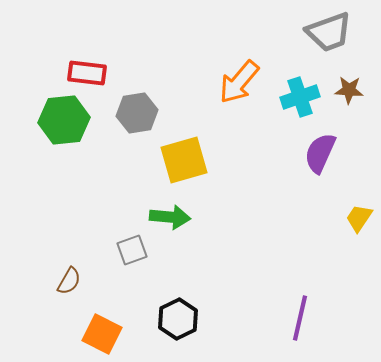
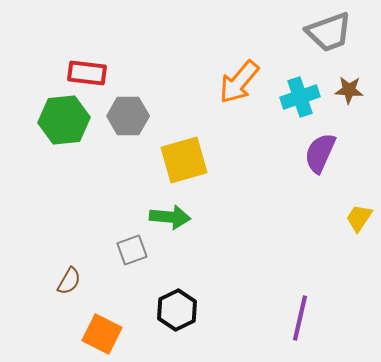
gray hexagon: moved 9 px left, 3 px down; rotated 9 degrees clockwise
black hexagon: moved 1 px left, 9 px up
